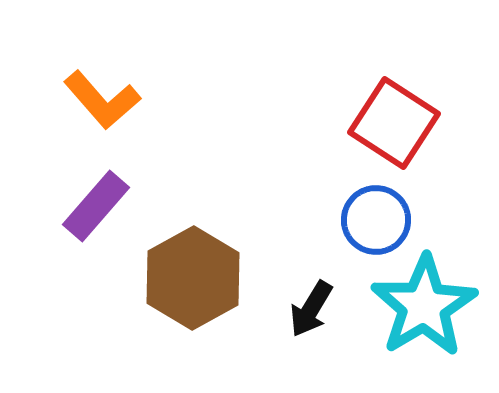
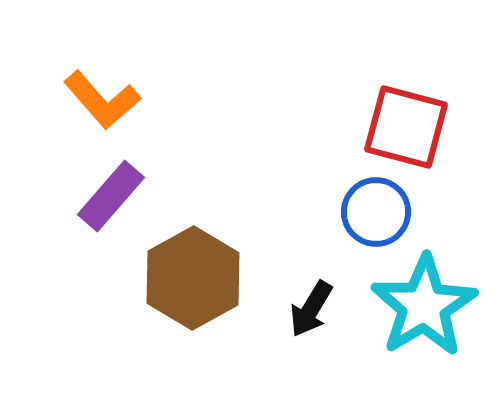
red square: moved 12 px right, 4 px down; rotated 18 degrees counterclockwise
purple rectangle: moved 15 px right, 10 px up
blue circle: moved 8 px up
